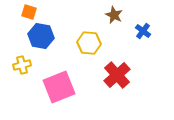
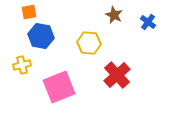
orange square: rotated 28 degrees counterclockwise
blue cross: moved 5 px right, 9 px up
